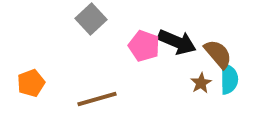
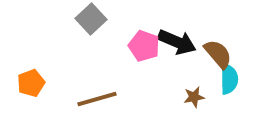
brown star: moved 7 px left, 14 px down; rotated 20 degrees clockwise
